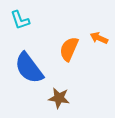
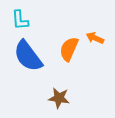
cyan L-shape: rotated 15 degrees clockwise
orange arrow: moved 4 px left
blue semicircle: moved 1 px left, 12 px up
